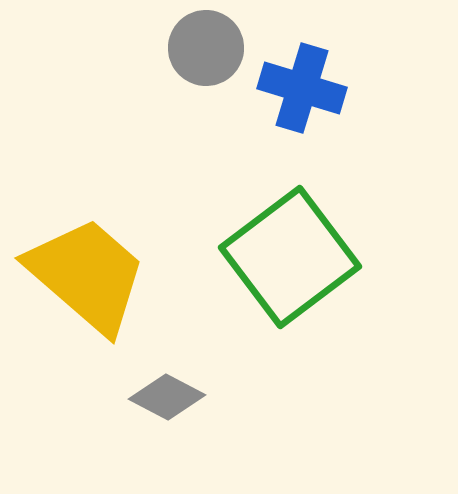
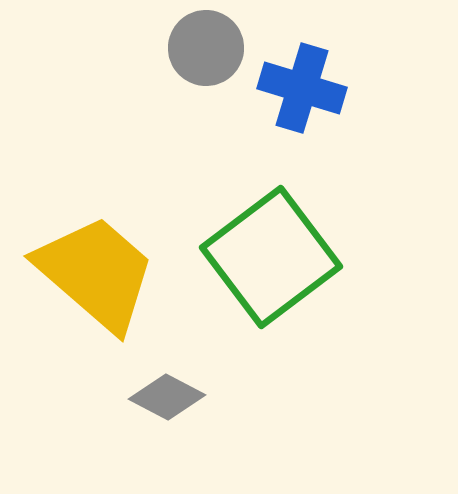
green square: moved 19 px left
yellow trapezoid: moved 9 px right, 2 px up
